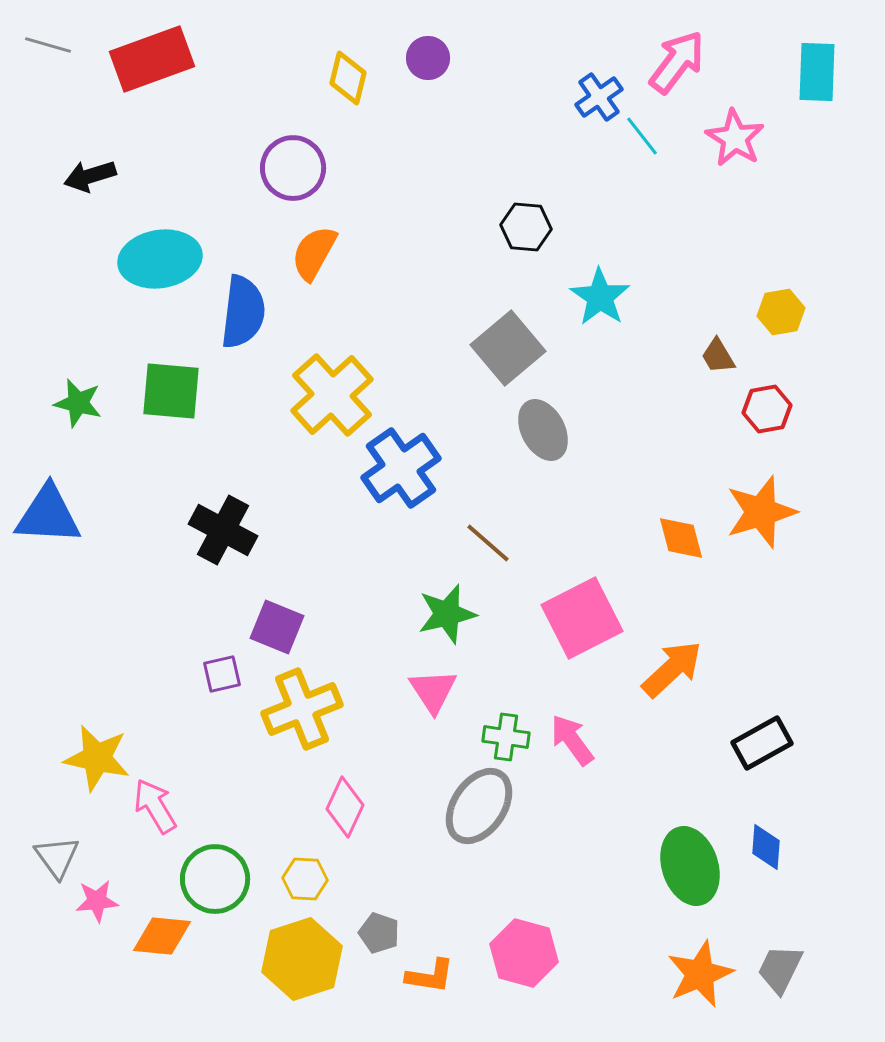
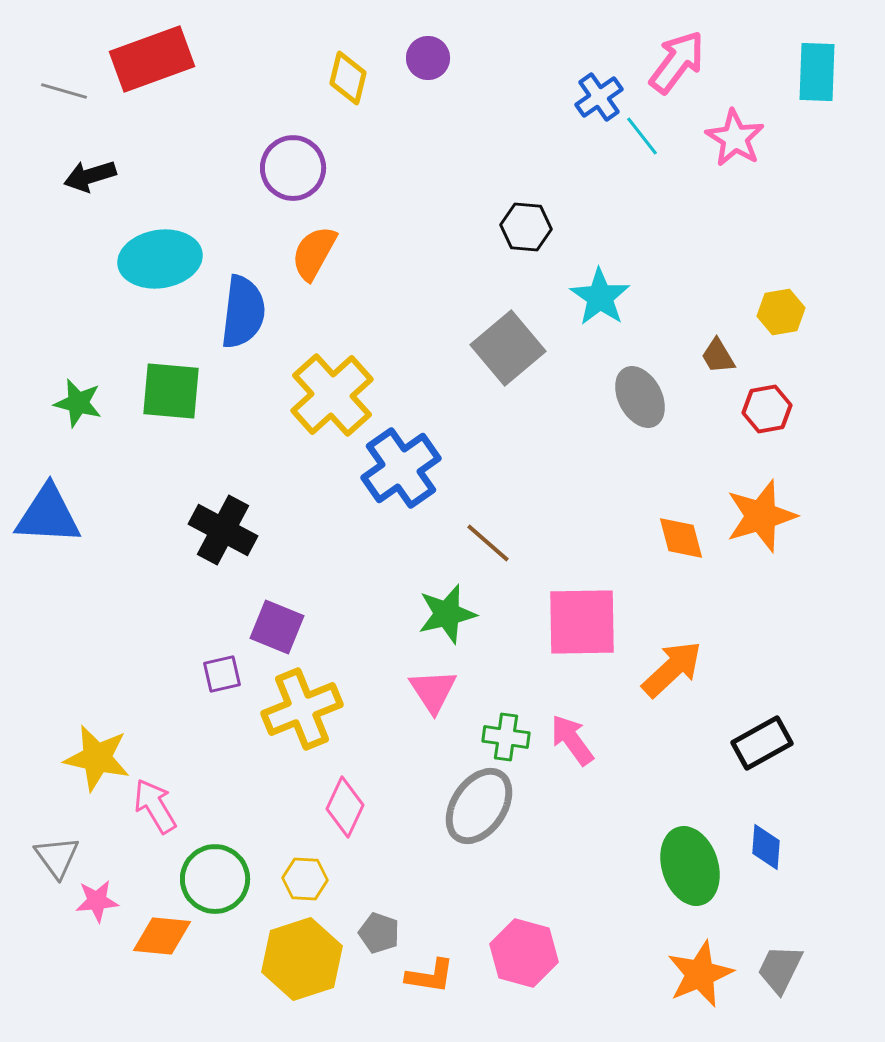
gray line at (48, 45): moved 16 px right, 46 px down
gray ellipse at (543, 430): moved 97 px right, 33 px up
orange star at (761, 512): moved 4 px down
pink square at (582, 618): moved 4 px down; rotated 26 degrees clockwise
